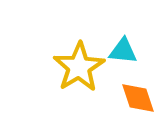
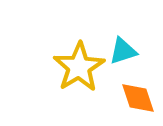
cyan triangle: rotated 24 degrees counterclockwise
